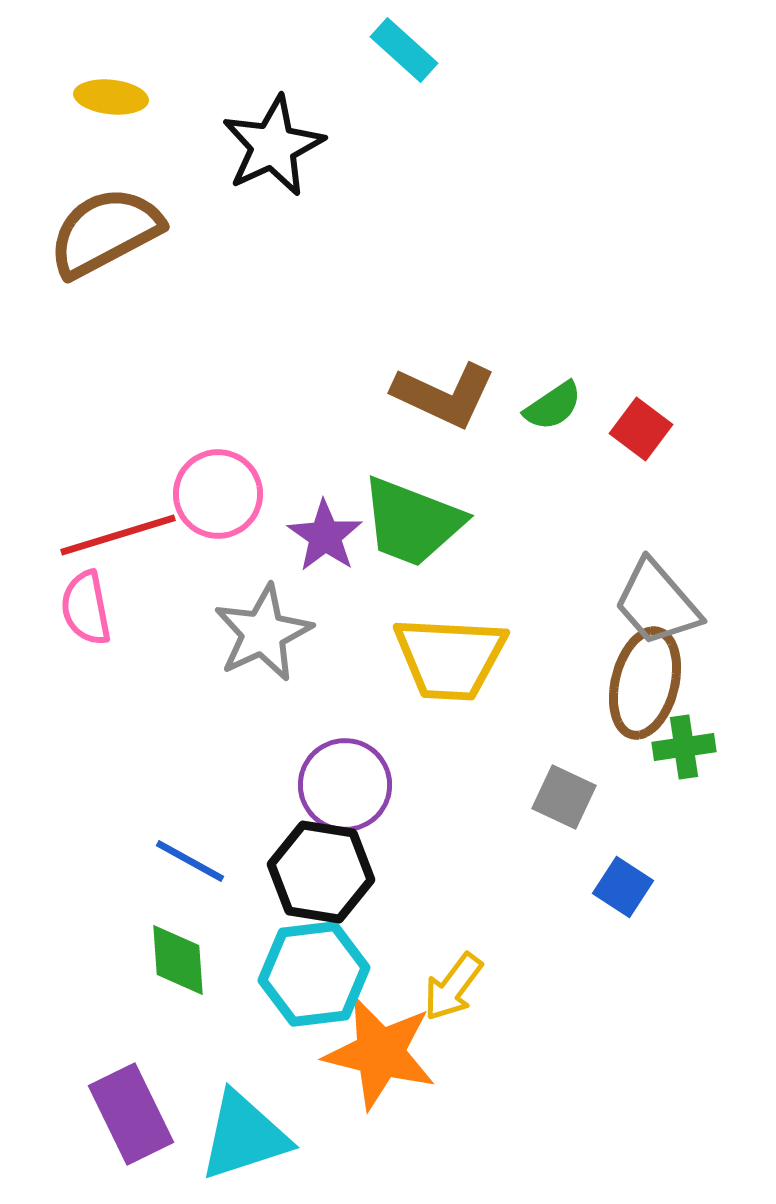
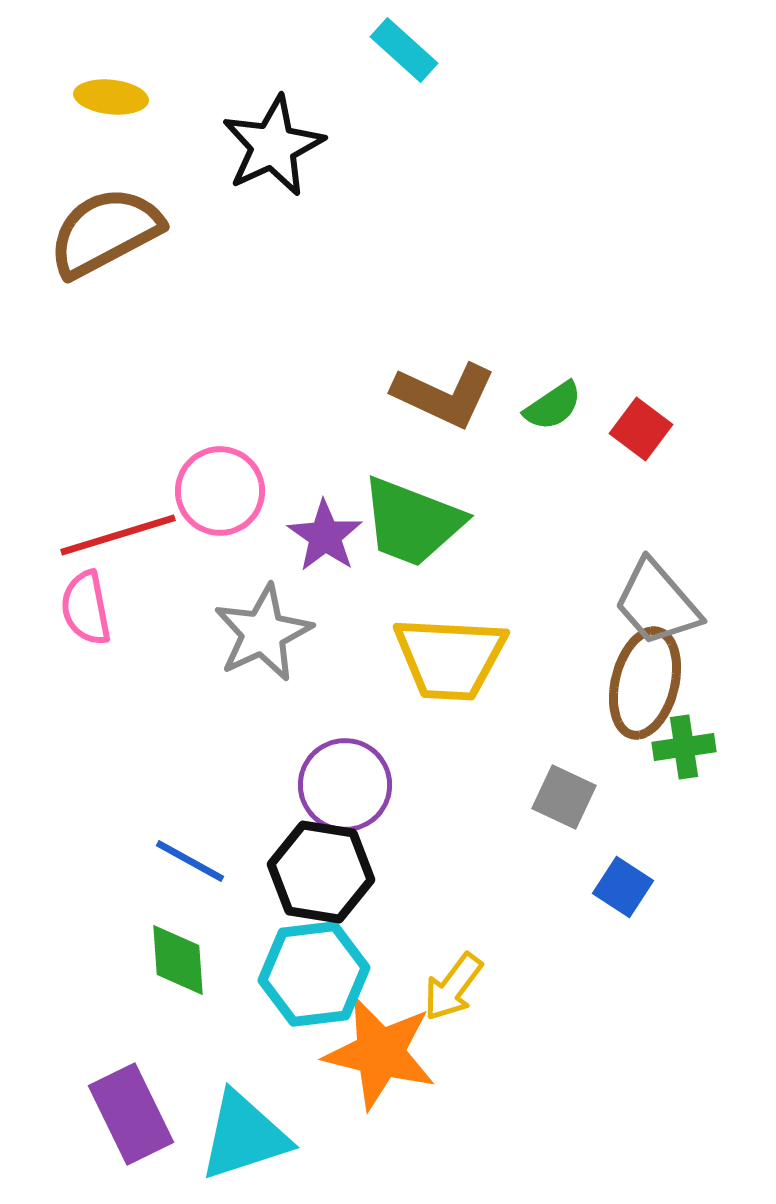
pink circle: moved 2 px right, 3 px up
